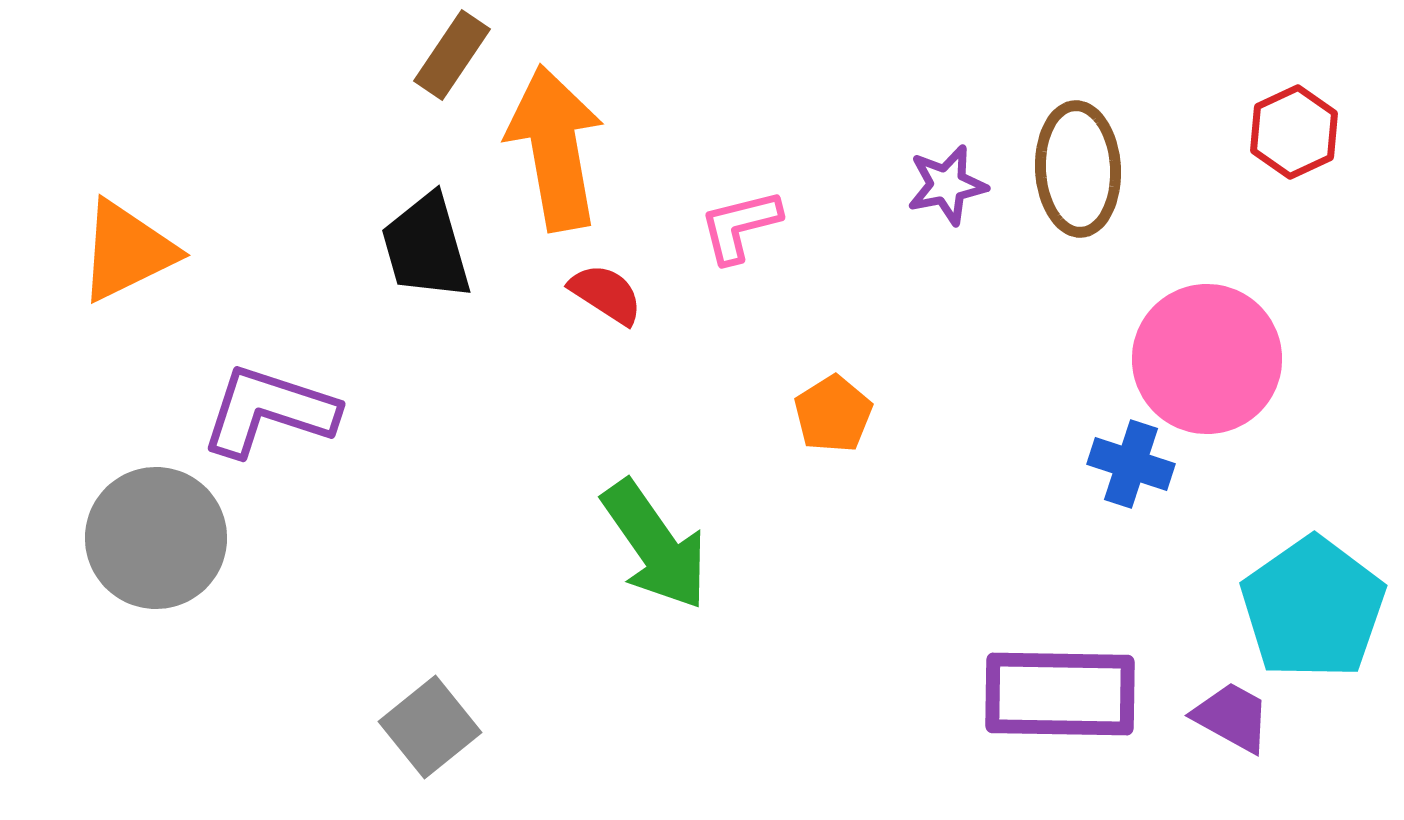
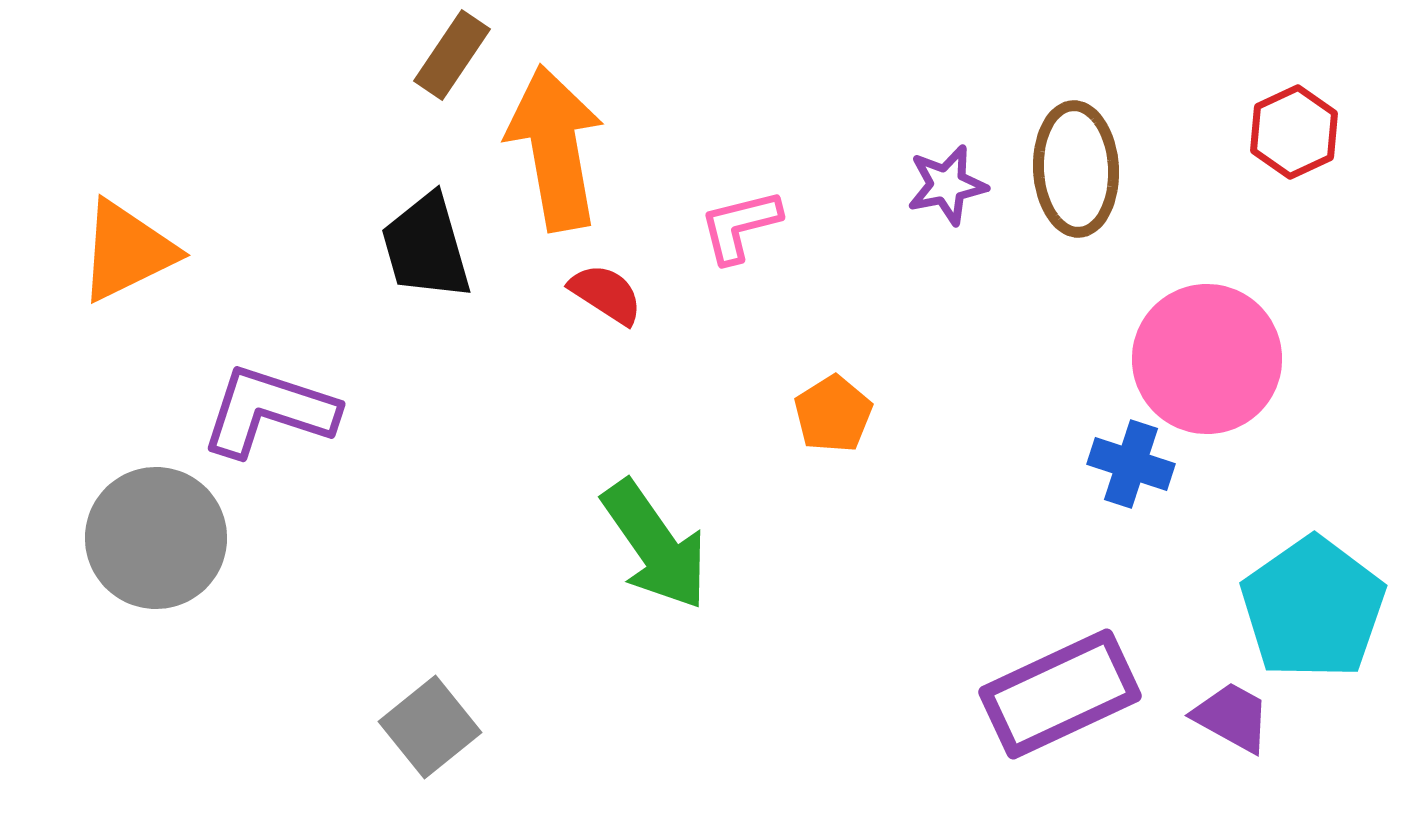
brown ellipse: moved 2 px left
purple rectangle: rotated 26 degrees counterclockwise
